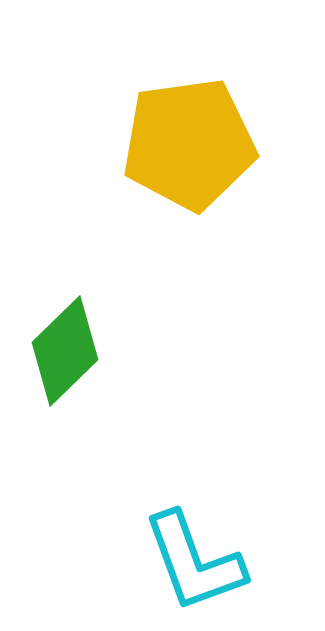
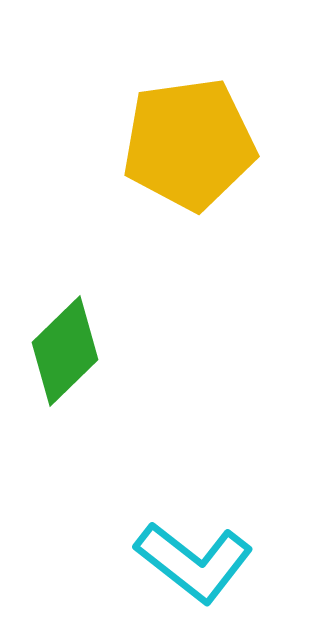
cyan L-shape: rotated 32 degrees counterclockwise
